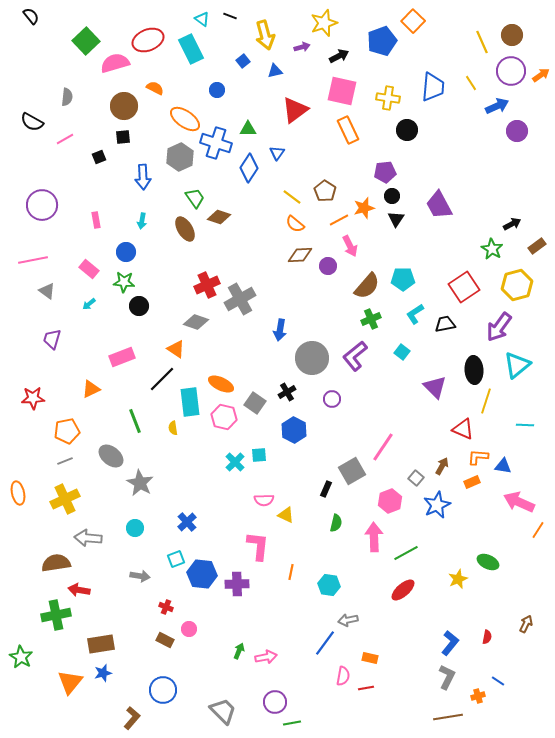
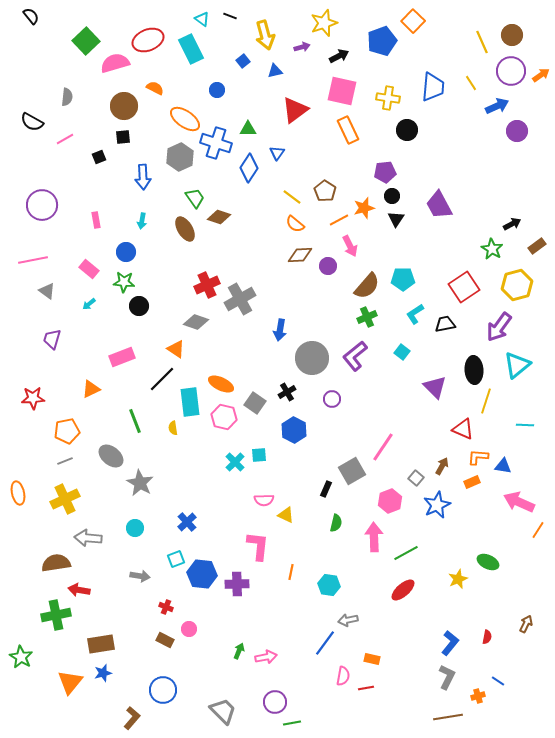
green cross at (371, 319): moved 4 px left, 2 px up
orange rectangle at (370, 658): moved 2 px right, 1 px down
